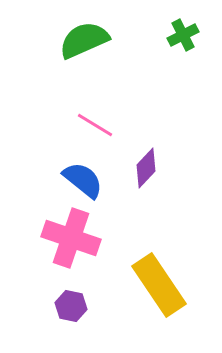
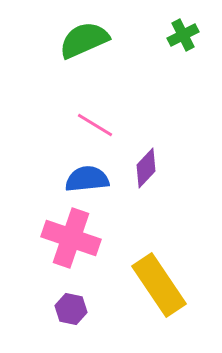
blue semicircle: moved 4 px right, 1 px up; rotated 45 degrees counterclockwise
purple hexagon: moved 3 px down
